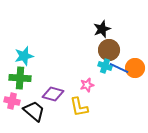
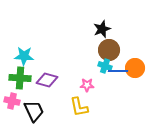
cyan star: rotated 18 degrees clockwise
blue line: moved 1 px left, 3 px down; rotated 24 degrees counterclockwise
pink star: rotated 16 degrees clockwise
purple diamond: moved 6 px left, 14 px up
black trapezoid: rotated 25 degrees clockwise
